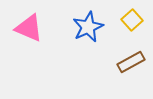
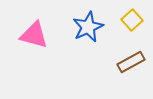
pink triangle: moved 5 px right, 7 px down; rotated 8 degrees counterclockwise
